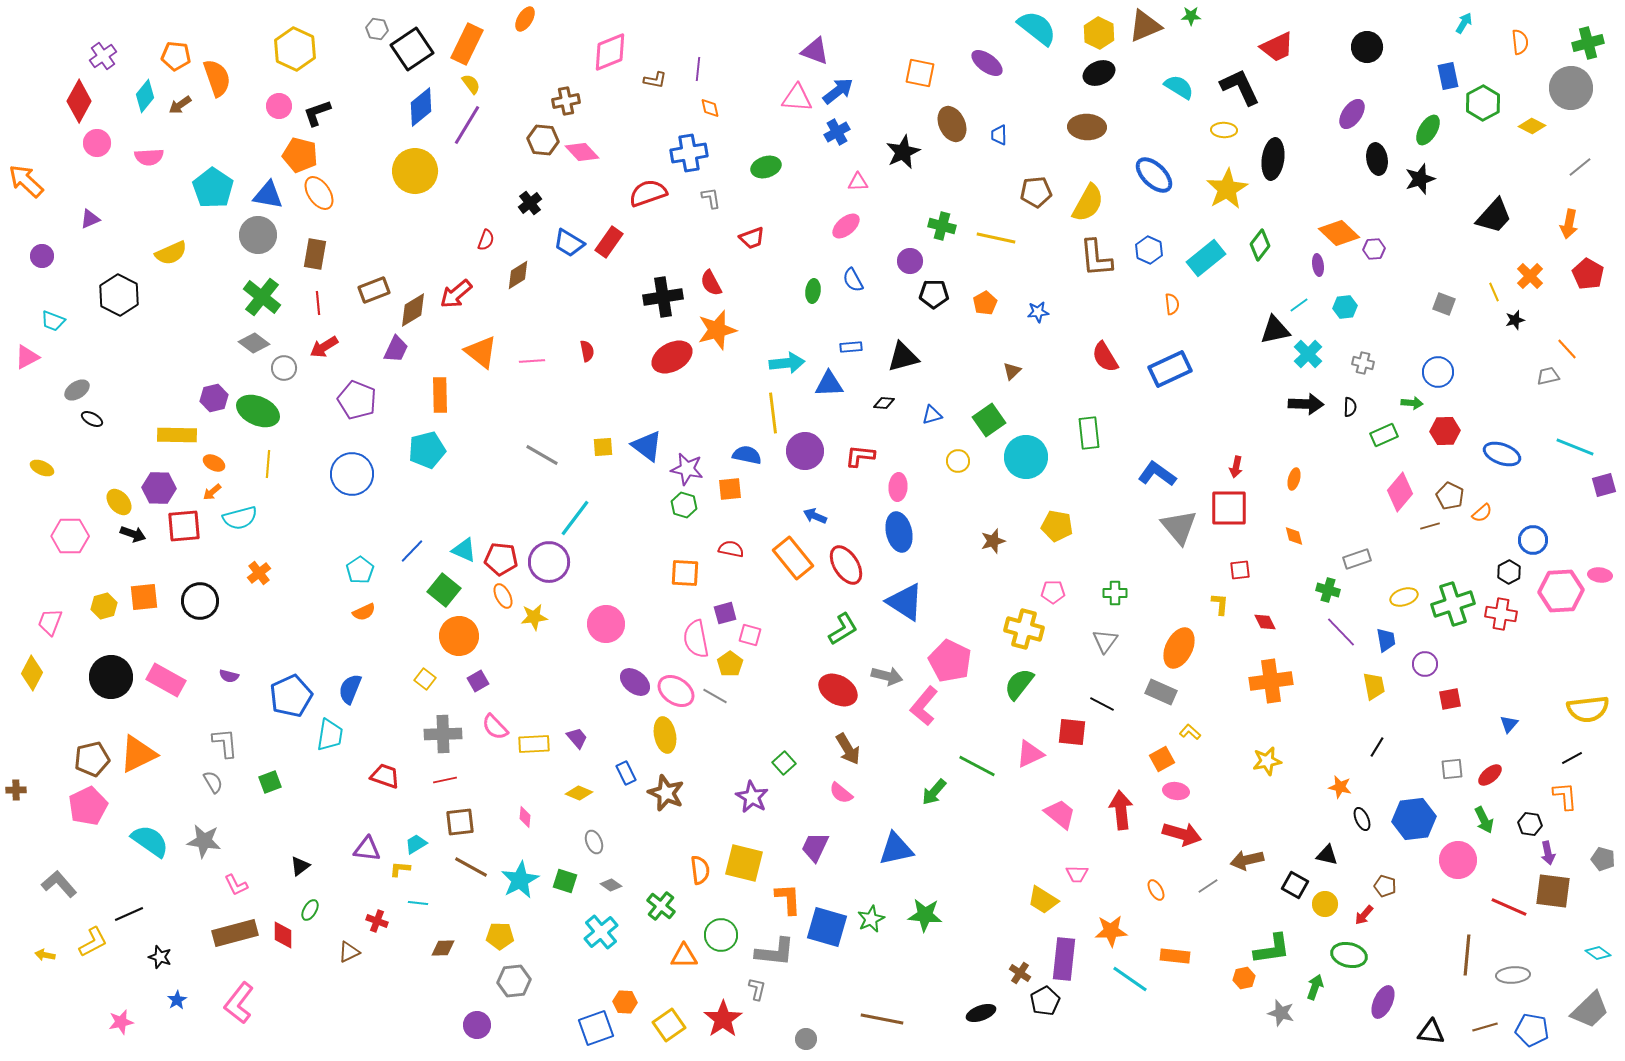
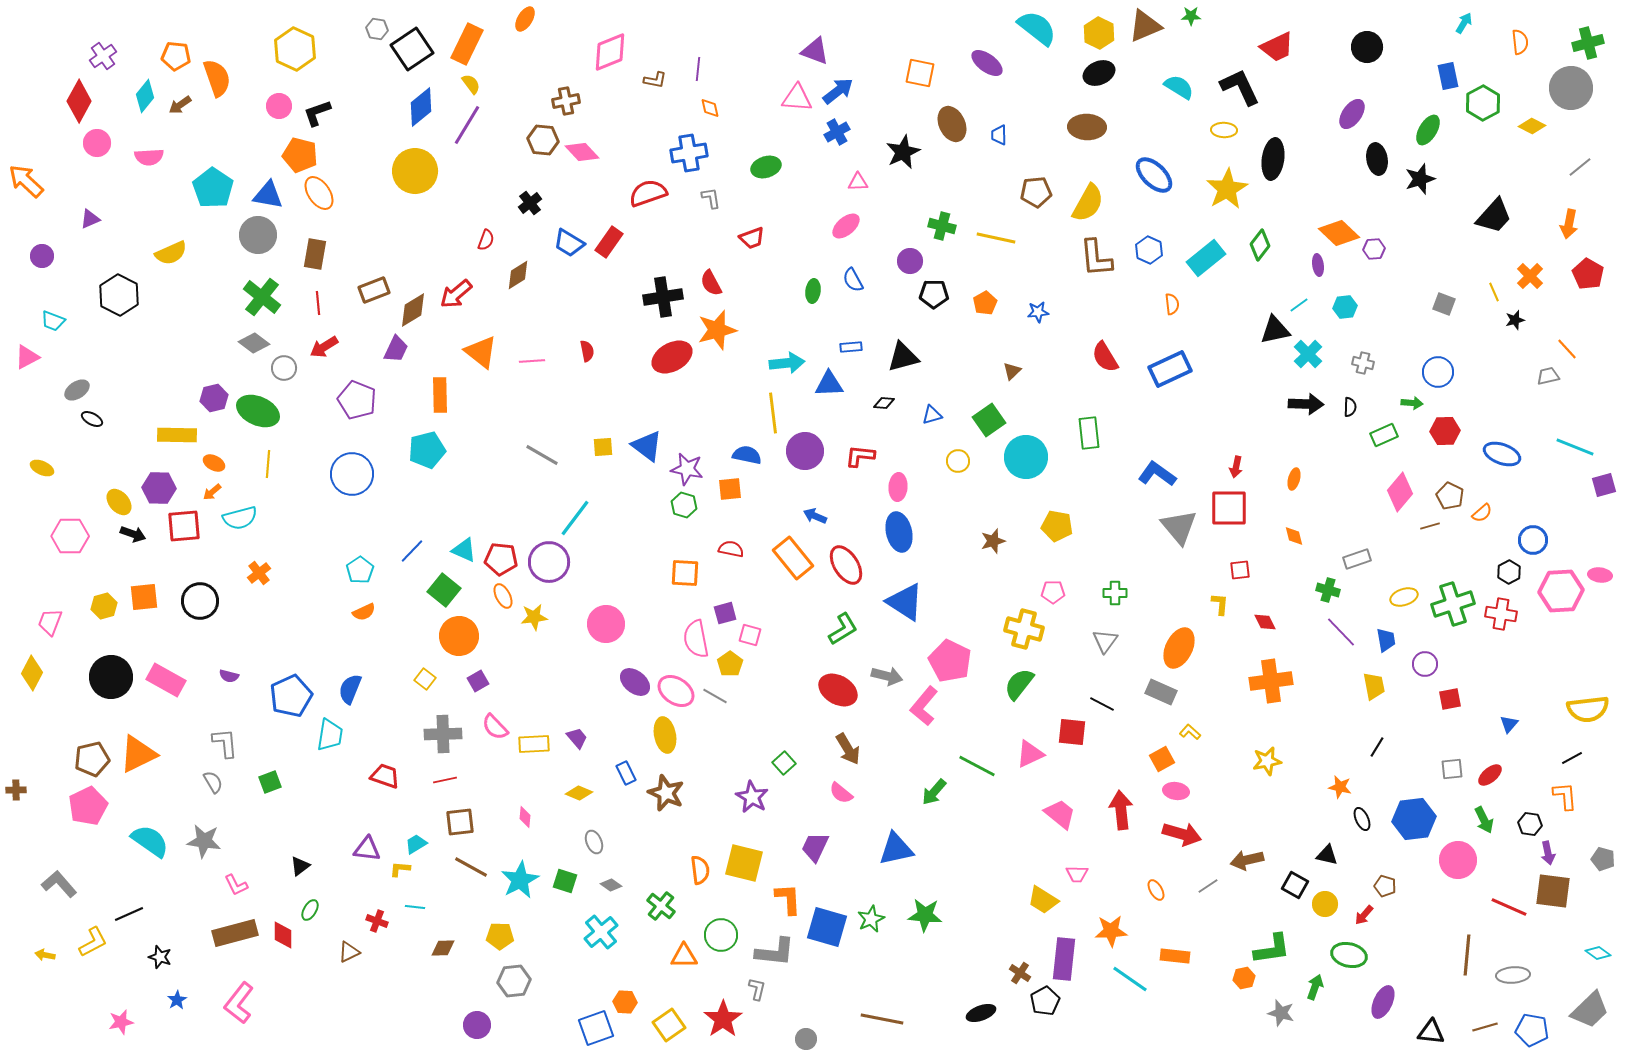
cyan line at (418, 903): moved 3 px left, 4 px down
